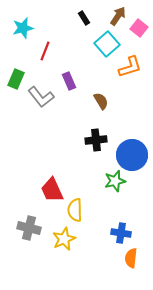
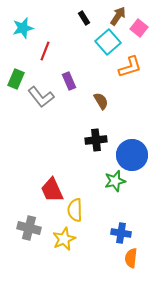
cyan square: moved 1 px right, 2 px up
